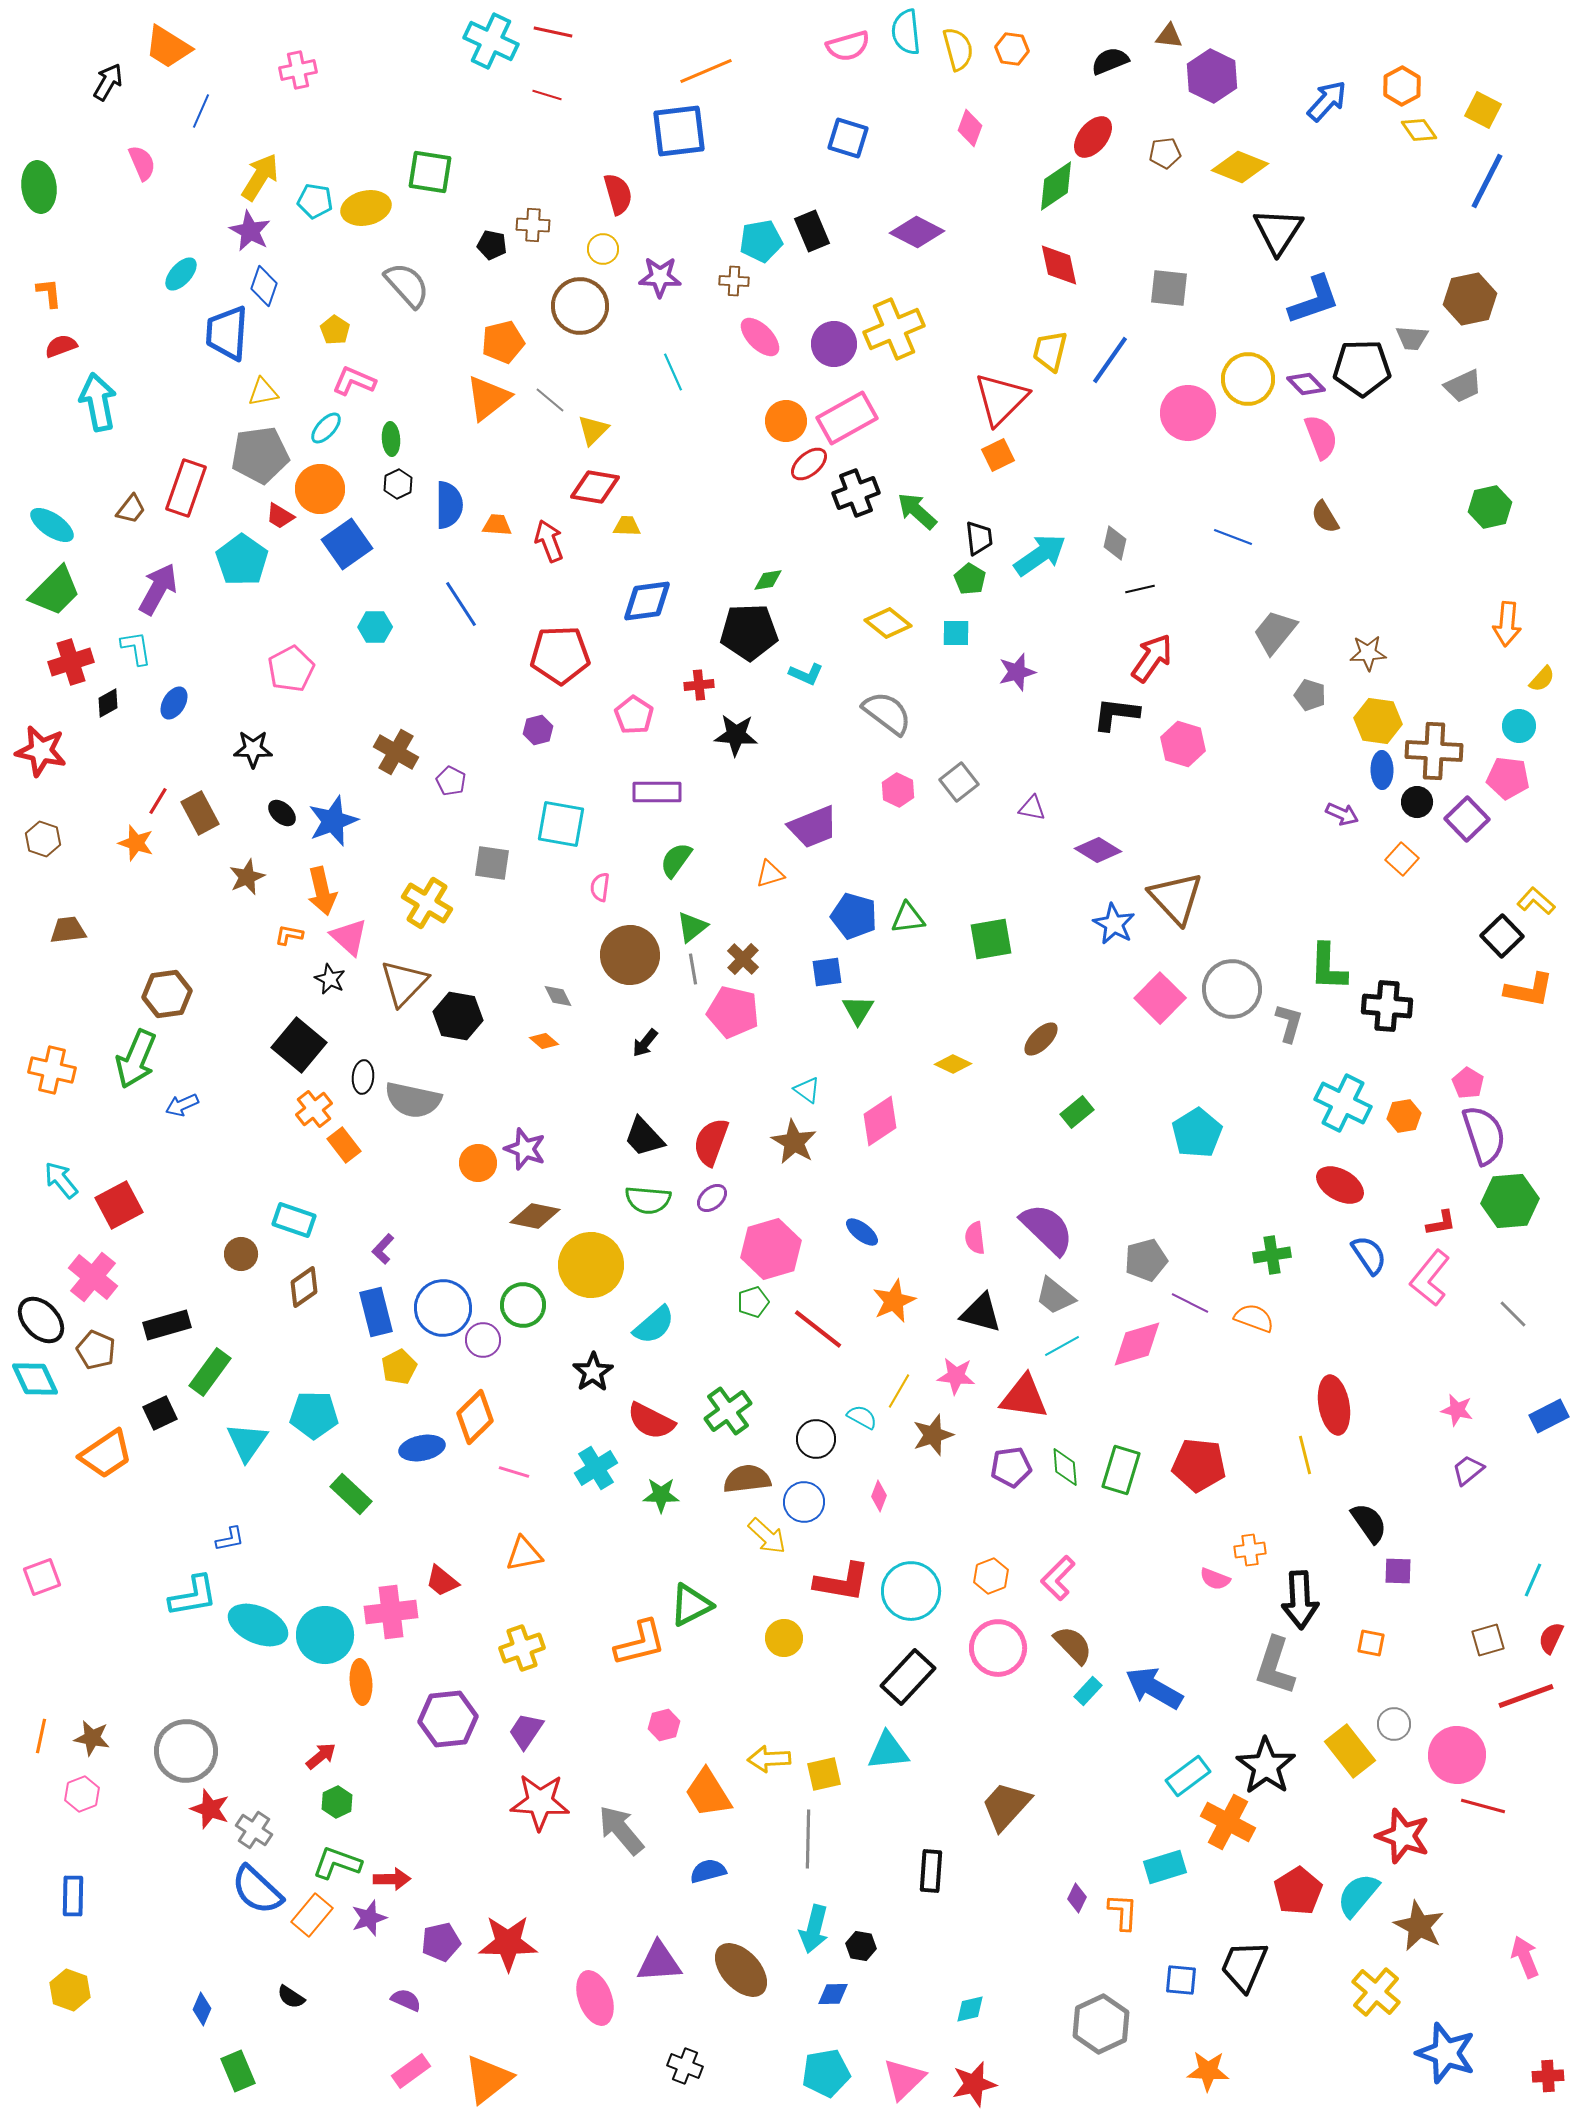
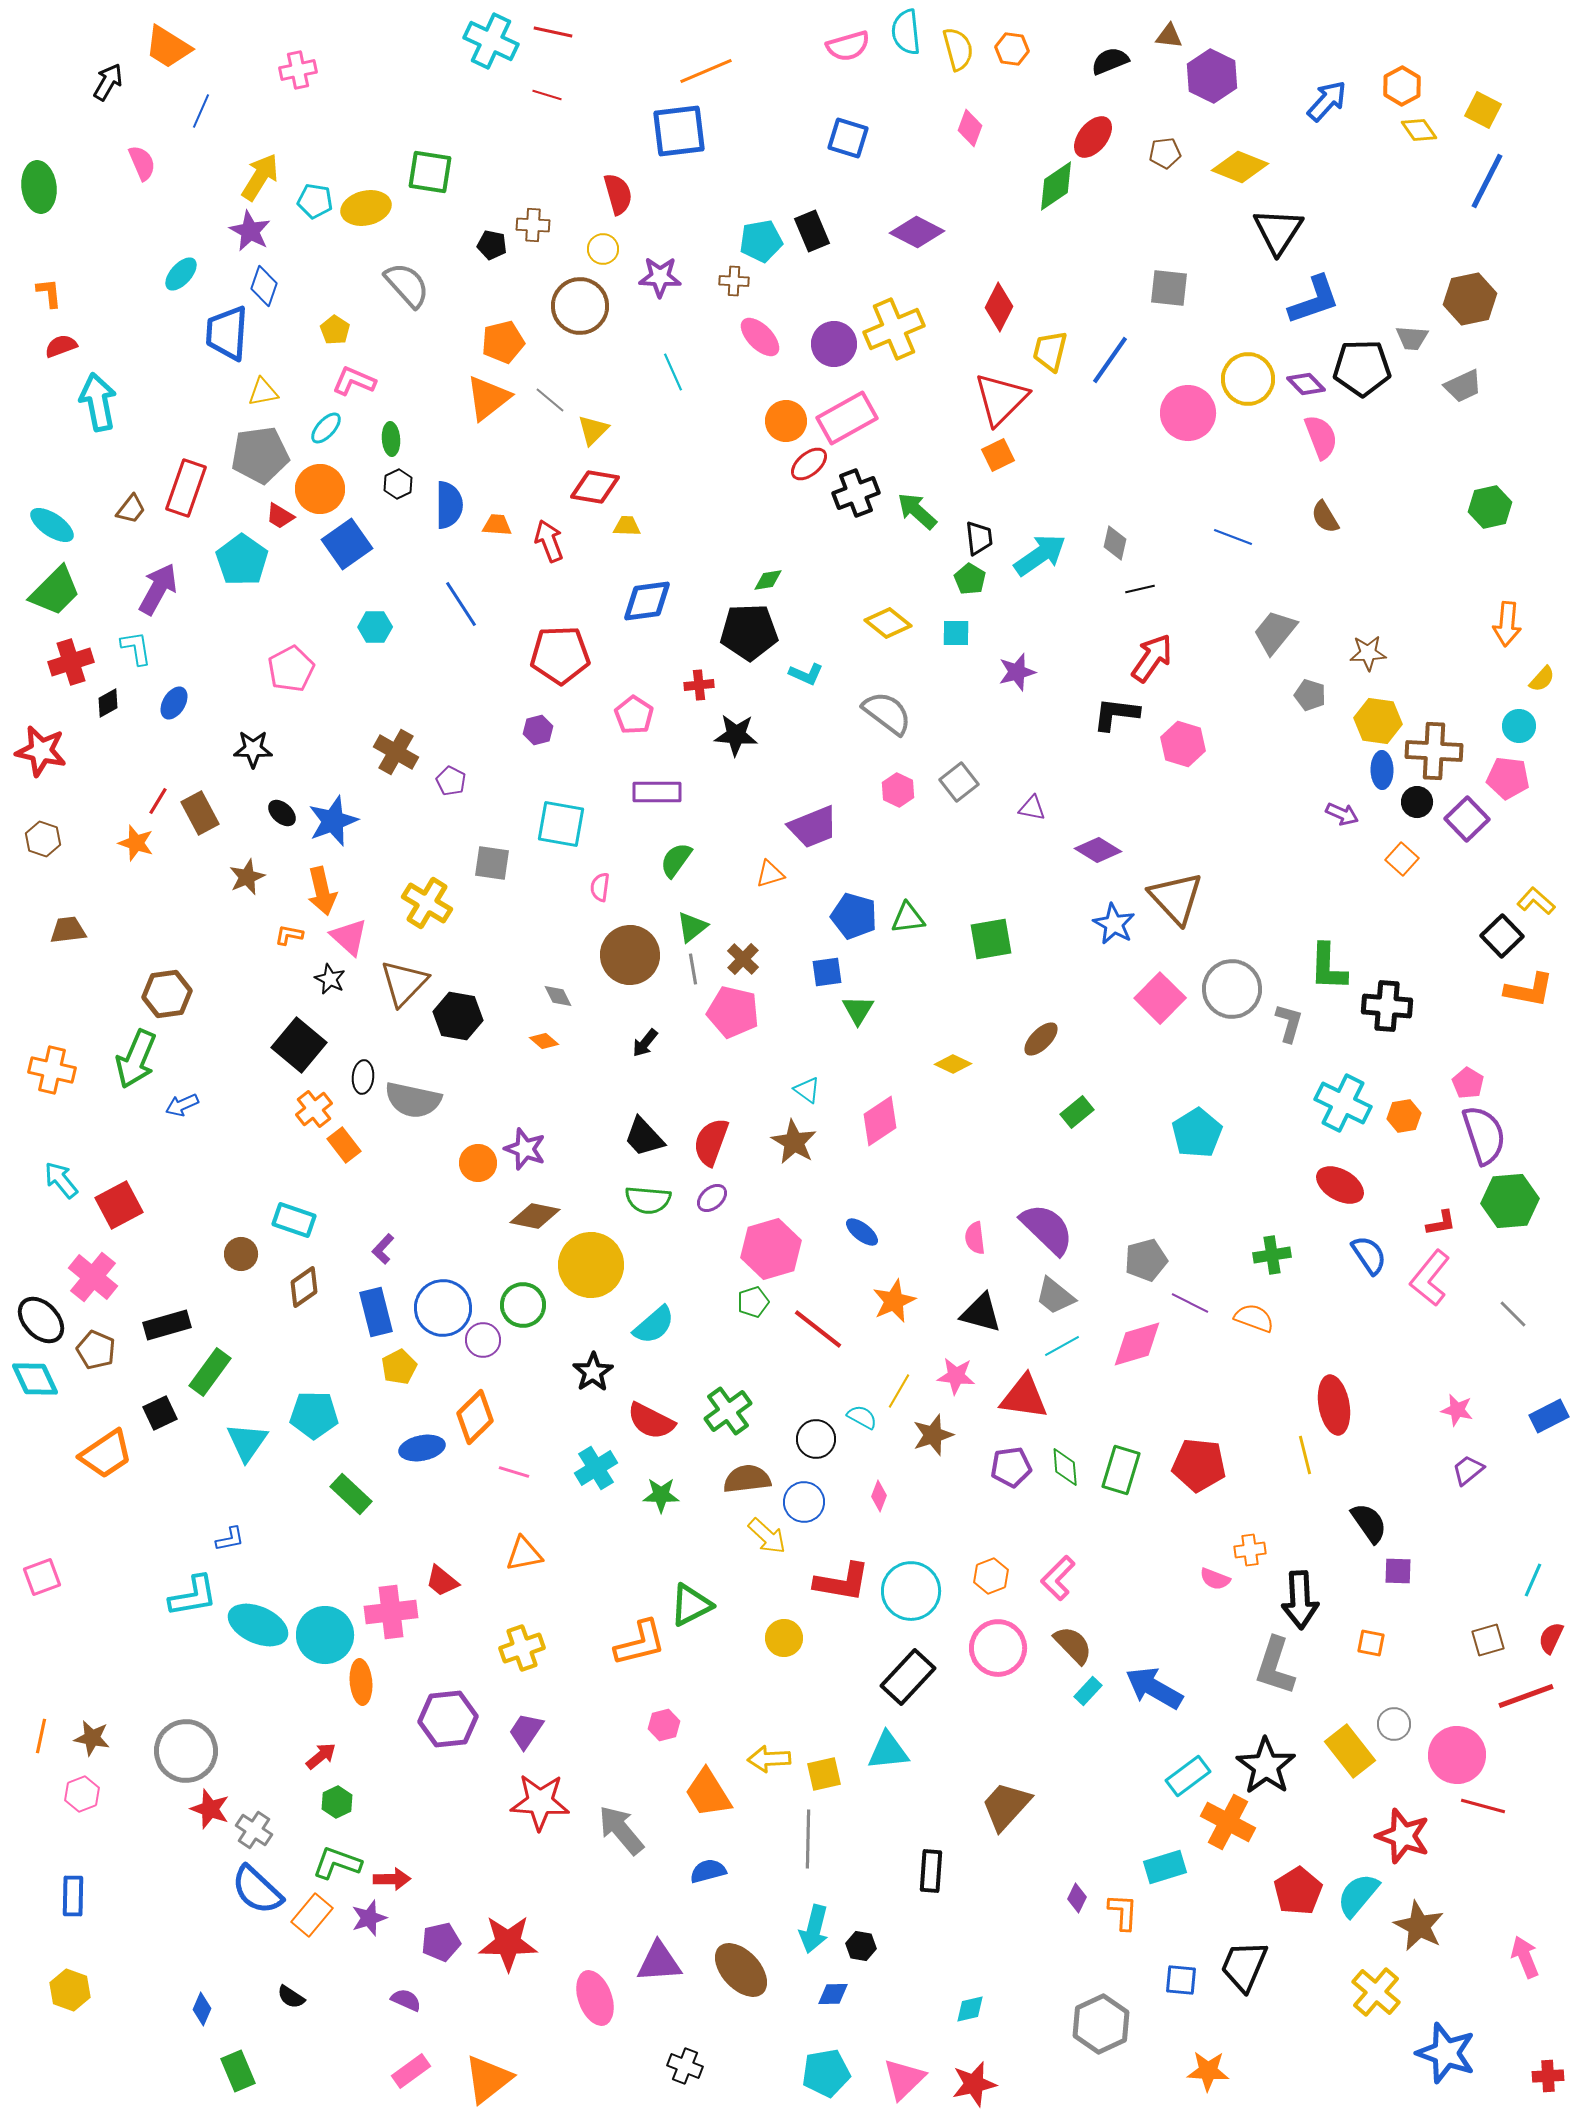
red diamond at (1059, 265): moved 60 px left, 42 px down; rotated 39 degrees clockwise
